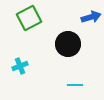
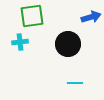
green square: moved 3 px right, 2 px up; rotated 20 degrees clockwise
cyan cross: moved 24 px up; rotated 14 degrees clockwise
cyan line: moved 2 px up
